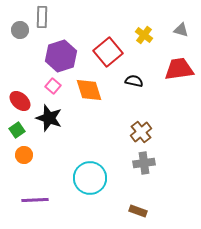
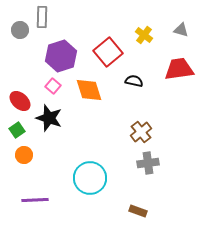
gray cross: moved 4 px right
